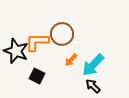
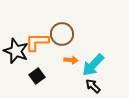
orange arrow: rotated 128 degrees counterclockwise
black square: rotated 28 degrees clockwise
